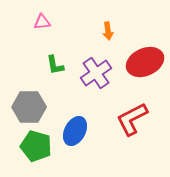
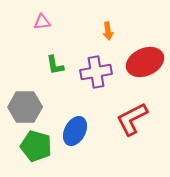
purple cross: moved 1 px up; rotated 24 degrees clockwise
gray hexagon: moved 4 px left
